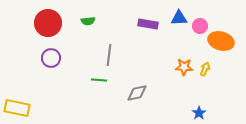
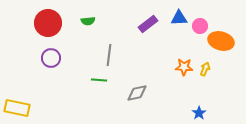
purple rectangle: rotated 48 degrees counterclockwise
